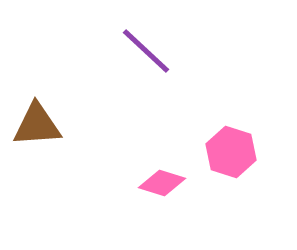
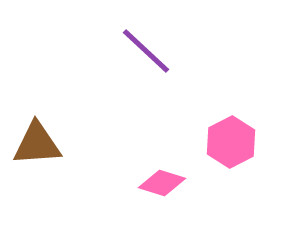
brown triangle: moved 19 px down
pink hexagon: moved 10 px up; rotated 15 degrees clockwise
